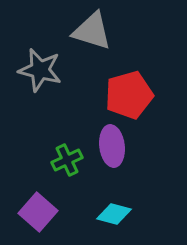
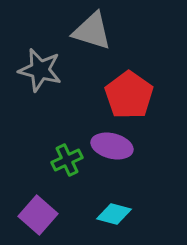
red pentagon: rotated 21 degrees counterclockwise
purple ellipse: rotated 69 degrees counterclockwise
purple square: moved 3 px down
